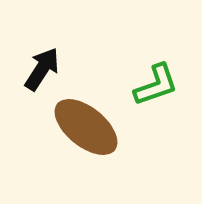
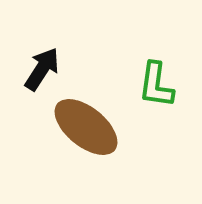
green L-shape: rotated 117 degrees clockwise
